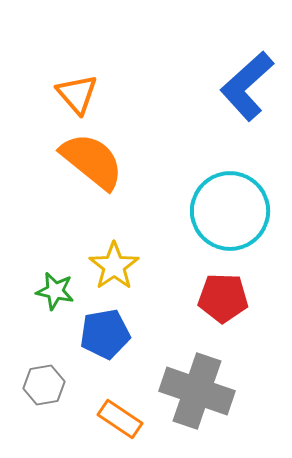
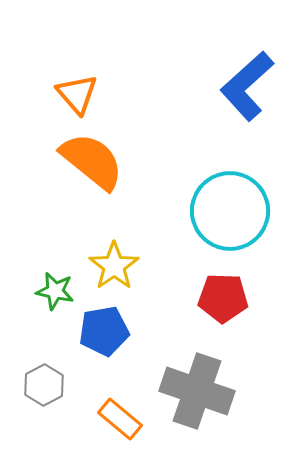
blue pentagon: moved 1 px left, 3 px up
gray hexagon: rotated 18 degrees counterclockwise
orange rectangle: rotated 6 degrees clockwise
